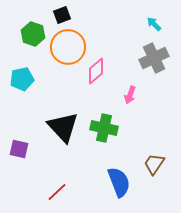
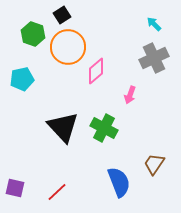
black square: rotated 12 degrees counterclockwise
green cross: rotated 16 degrees clockwise
purple square: moved 4 px left, 39 px down
